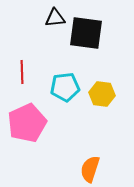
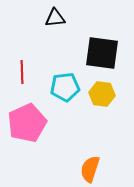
black square: moved 16 px right, 20 px down
